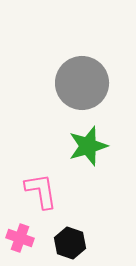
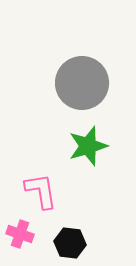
pink cross: moved 4 px up
black hexagon: rotated 12 degrees counterclockwise
